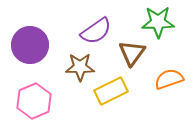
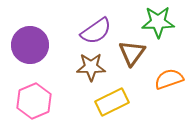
brown star: moved 11 px right
yellow rectangle: moved 1 px right, 11 px down
